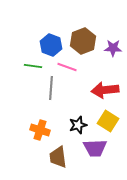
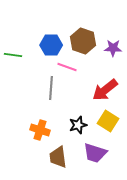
brown hexagon: rotated 20 degrees counterclockwise
blue hexagon: rotated 20 degrees counterclockwise
green line: moved 20 px left, 11 px up
red arrow: rotated 32 degrees counterclockwise
purple trapezoid: moved 5 px down; rotated 20 degrees clockwise
